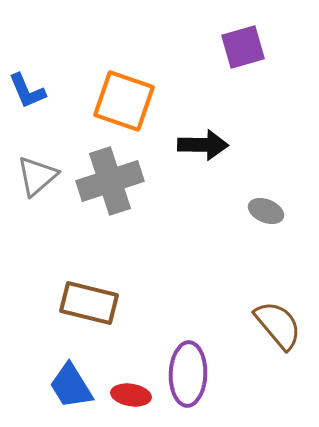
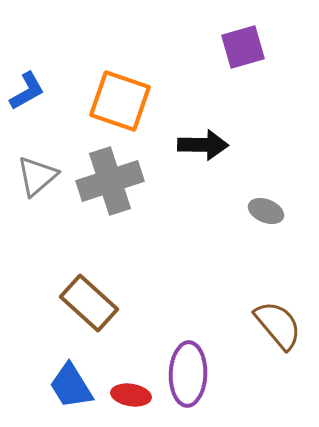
blue L-shape: rotated 96 degrees counterclockwise
orange square: moved 4 px left
brown rectangle: rotated 28 degrees clockwise
